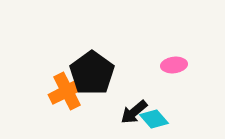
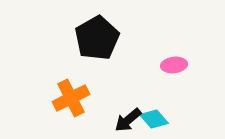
black pentagon: moved 5 px right, 35 px up; rotated 6 degrees clockwise
orange cross: moved 4 px right, 7 px down
black arrow: moved 6 px left, 8 px down
